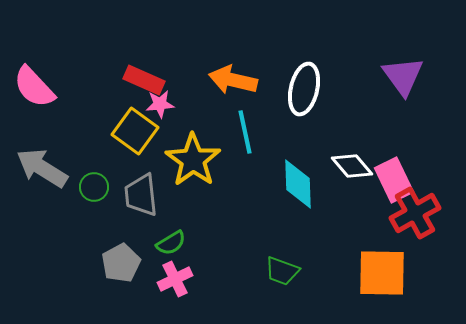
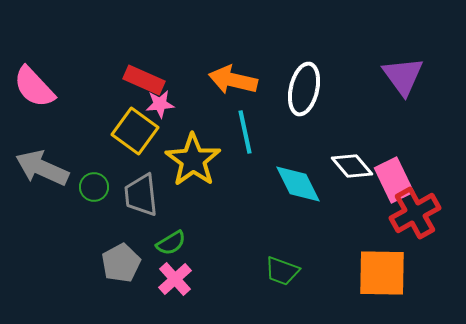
gray arrow: rotated 8 degrees counterclockwise
cyan diamond: rotated 24 degrees counterclockwise
pink cross: rotated 16 degrees counterclockwise
